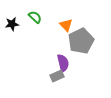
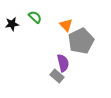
gray rectangle: rotated 64 degrees clockwise
